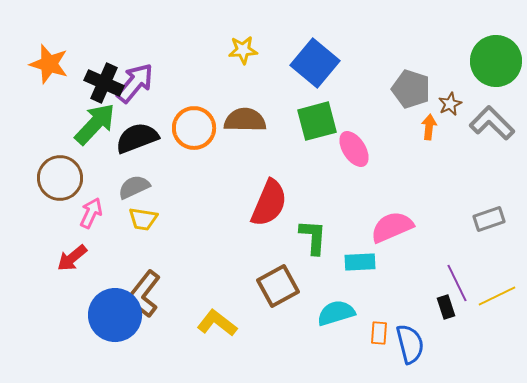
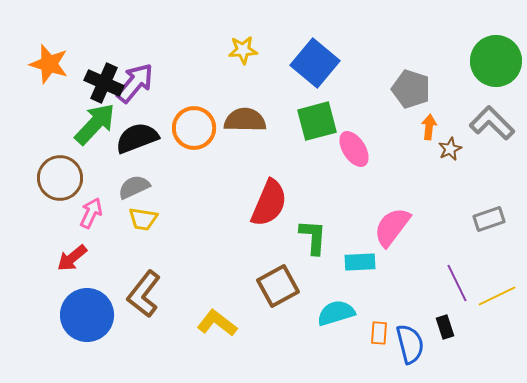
brown star: moved 45 px down
pink semicircle: rotated 30 degrees counterclockwise
black rectangle: moved 1 px left, 20 px down
blue circle: moved 28 px left
